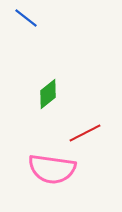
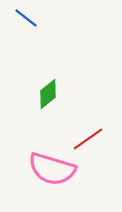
red line: moved 3 px right, 6 px down; rotated 8 degrees counterclockwise
pink semicircle: rotated 9 degrees clockwise
